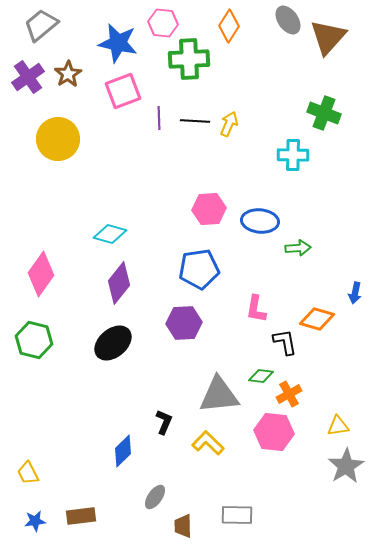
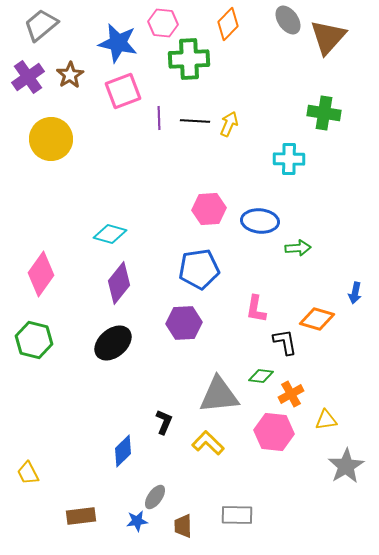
orange diamond at (229, 26): moved 1 px left, 2 px up; rotated 12 degrees clockwise
brown star at (68, 74): moved 2 px right, 1 px down
green cross at (324, 113): rotated 12 degrees counterclockwise
yellow circle at (58, 139): moved 7 px left
cyan cross at (293, 155): moved 4 px left, 4 px down
orange cross at (289, 394): moved 2 px right
yellow triangle at (338, 426): moved 12 px left, 6 px up
blue star at (35, 521): moved 102 px right
